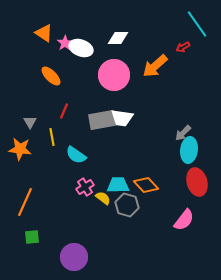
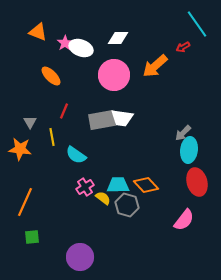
orange triangle: moved 6 px left, 1 px up; rotated 12 degrees counterclockwise
purple circle: moved 6 px right
